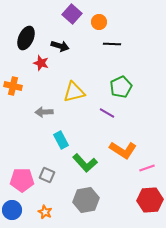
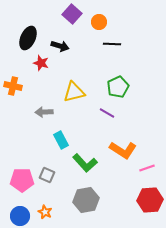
black ellipse: moved 2 px right
green pentagon: moved 3 px left
blue circle: moved 8 px right, 6 px down
